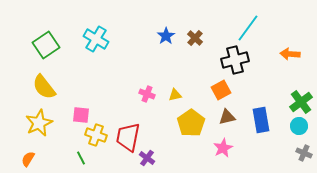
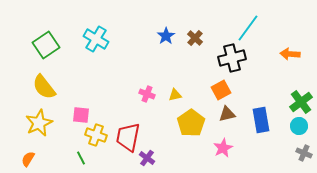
black cross: moved 3 px left, 2 px up
brown triangle: moved 3 px up
